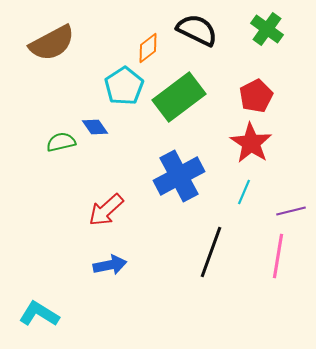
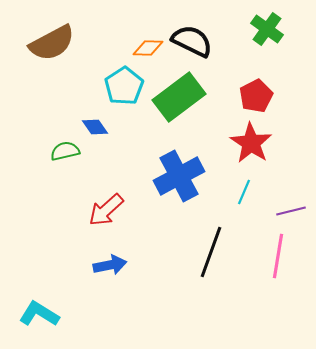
black semicircle: moved 5 px left, 11 px down
orange diamond: rotated 40 degrees clockwise
green semicircle: moved 4 px right, 9 px down
